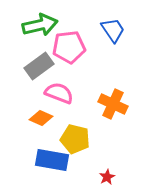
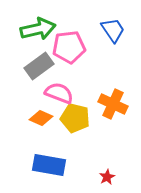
green arrow: moved 2 px left, 4 px down
yellow pentagon: moved 21 px up
blue rectangle: moved 3 px left, 5 px down
